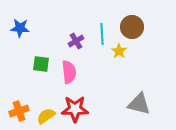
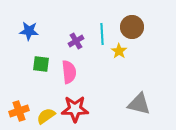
blue star: moved 9 px right, 3 px down
